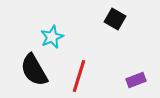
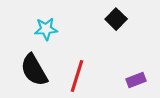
black square: moved 1 px right; rotated 15 degrees clockwise
cyan star: moved 6 px left, 8 px up; rotated 20 degrees clockwise
red line: moved 2 px left
